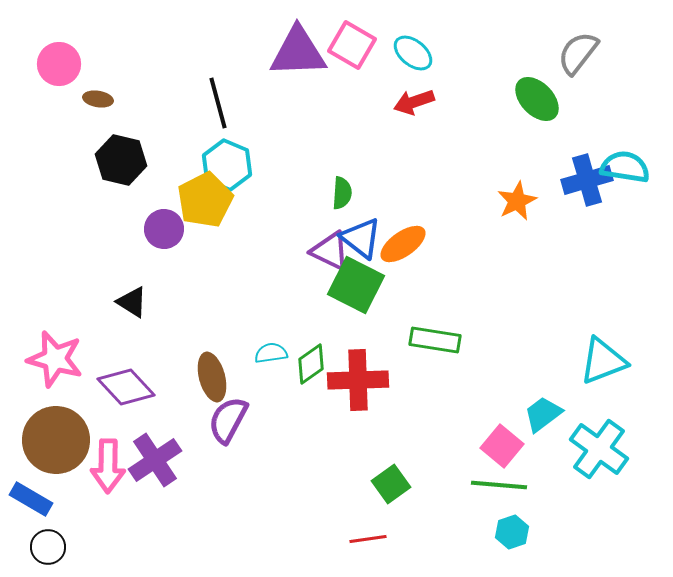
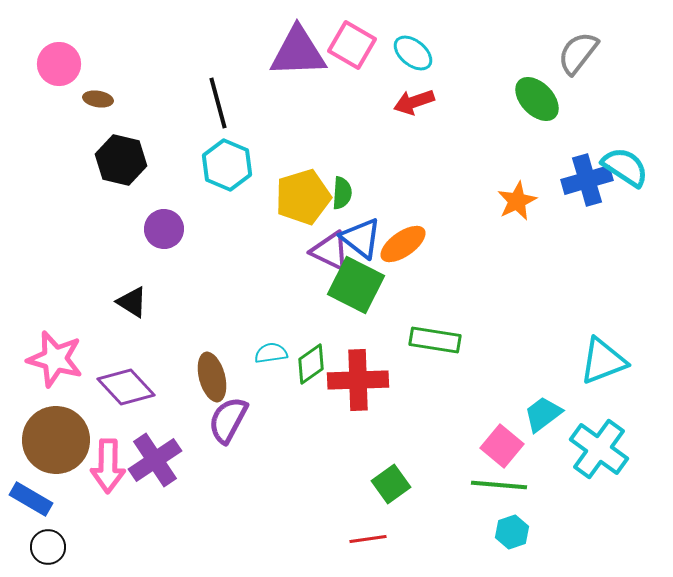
cyan semicircle at (625, 167): rotated 24 degrees clockwise
yellow pentagon at (205, 200): moved 98 px right, 3 px up; rotated 10 degrees clockwise
